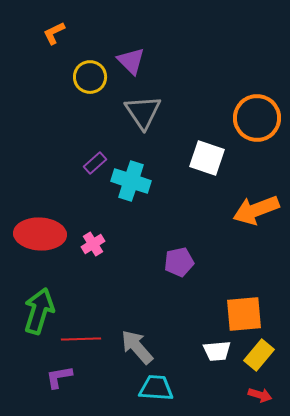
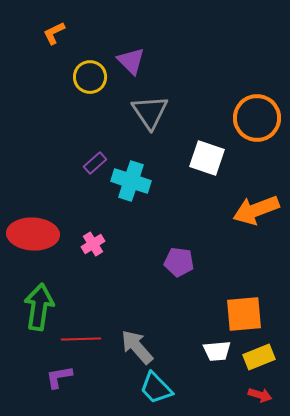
gray triangle: moved 7 px right
red ellipse: moved 7 px left
purple pentagon: rotated 20 degrees clockwise
green arrow: moved 4 px up; rotated 9 degrees counterclockwise
yellow rectangle: moved 2 px down; rotated 28 degrees clockwise
cyan trapezoid: rotated 138 degrees counterclockwise
